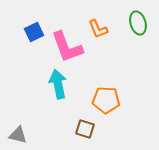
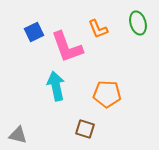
cyan arrow: moved 2 px left, 2 px down
orange pentagon: moved 1 px right, 6 px up
